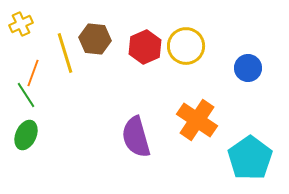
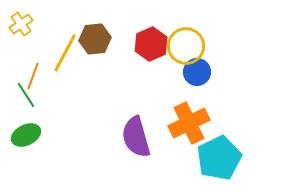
yellow cross: rotated 10 degrees counterclockwise
brown hexagon: rotated 12 degrees counterclockwise
red hexagon: moved 6 px right, 3 px up
yellow line: rotated 45 degrees clockwise
blue circle: moved 51 px left, 4 px down
orange line: moved 3 px down
orange cross: moved 8 px left, 3 px down; rotated 30 degrees clockwise
green ellipse: rotated 40 degrees clockwise
cyan pentagon: moved 31 px left; rotated 9 degrees clockwise
